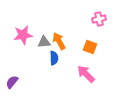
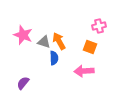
pink cross: moved 7 px down
pink star: rotated 30 degrees clockwise
gray triangle: rotated 24 degrees clockwise
pink arrow: moved 2 px left, 3 px up; rotated 48 degrees counterclockwise
purple semicircle: moved 11 px right, 1 px down
